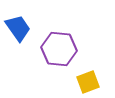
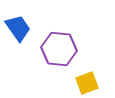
yellow square: moved 1 px left, 1 px down
